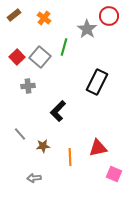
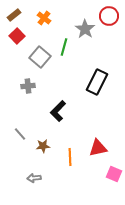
gray star: moved 2 px left
red square: moved 21 px up
